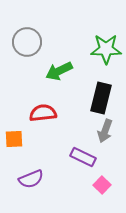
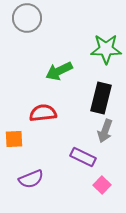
gray circle: moved 24 px up
